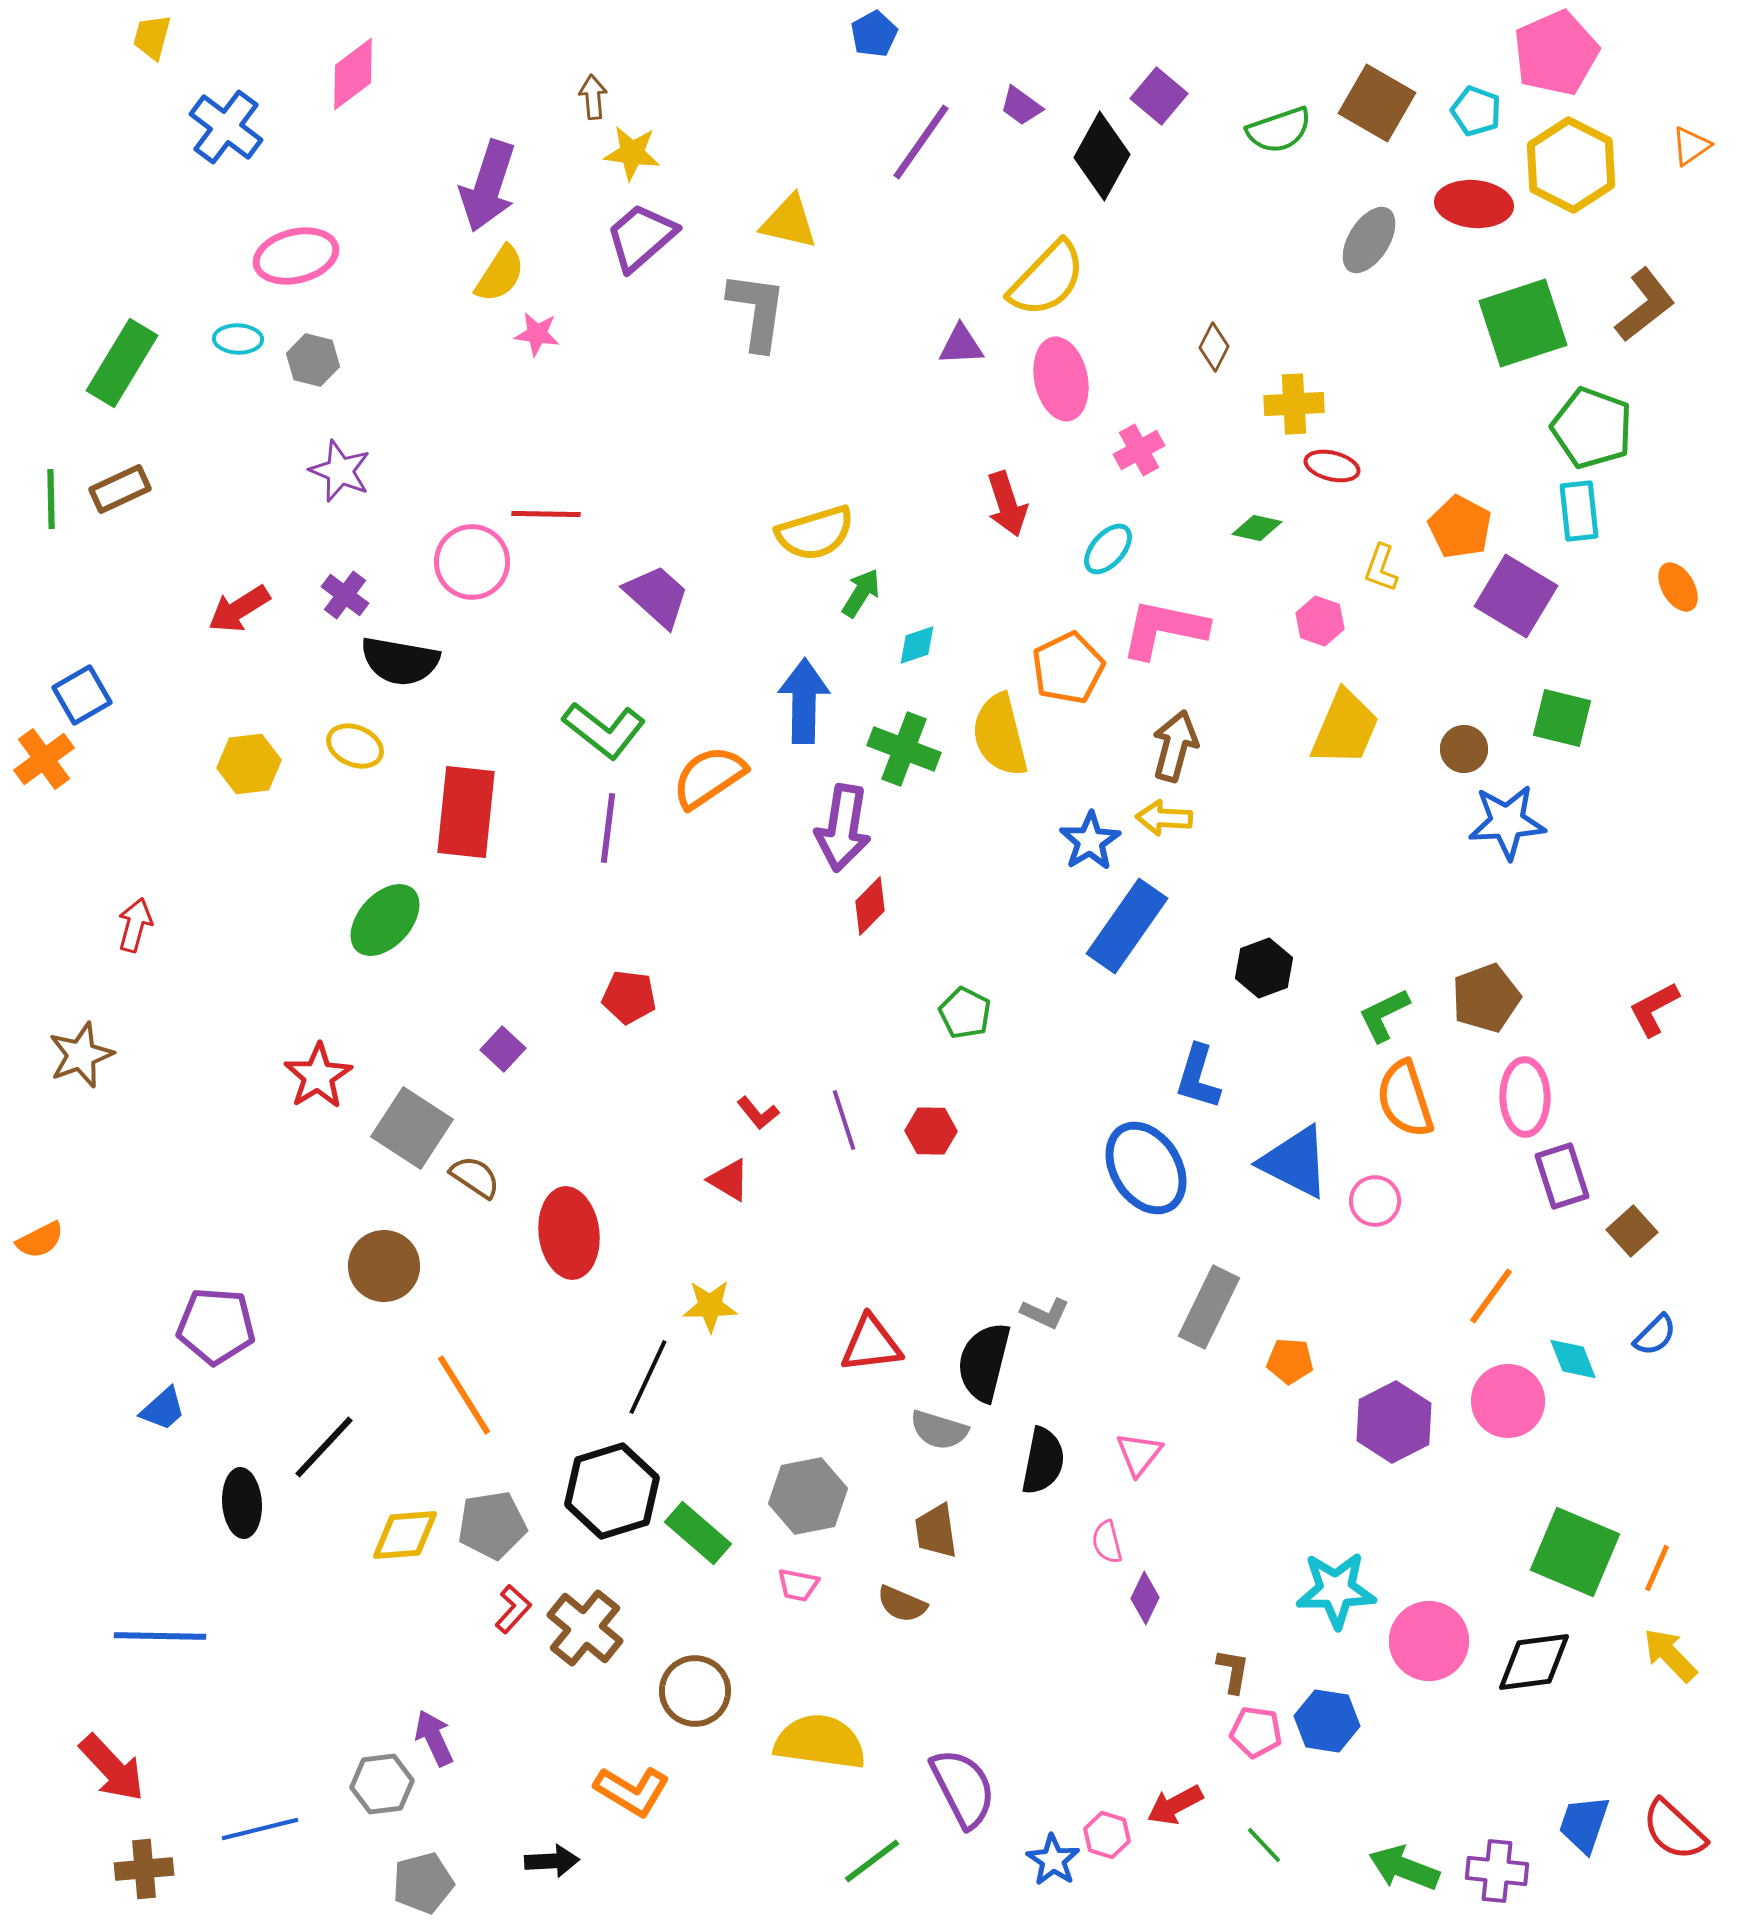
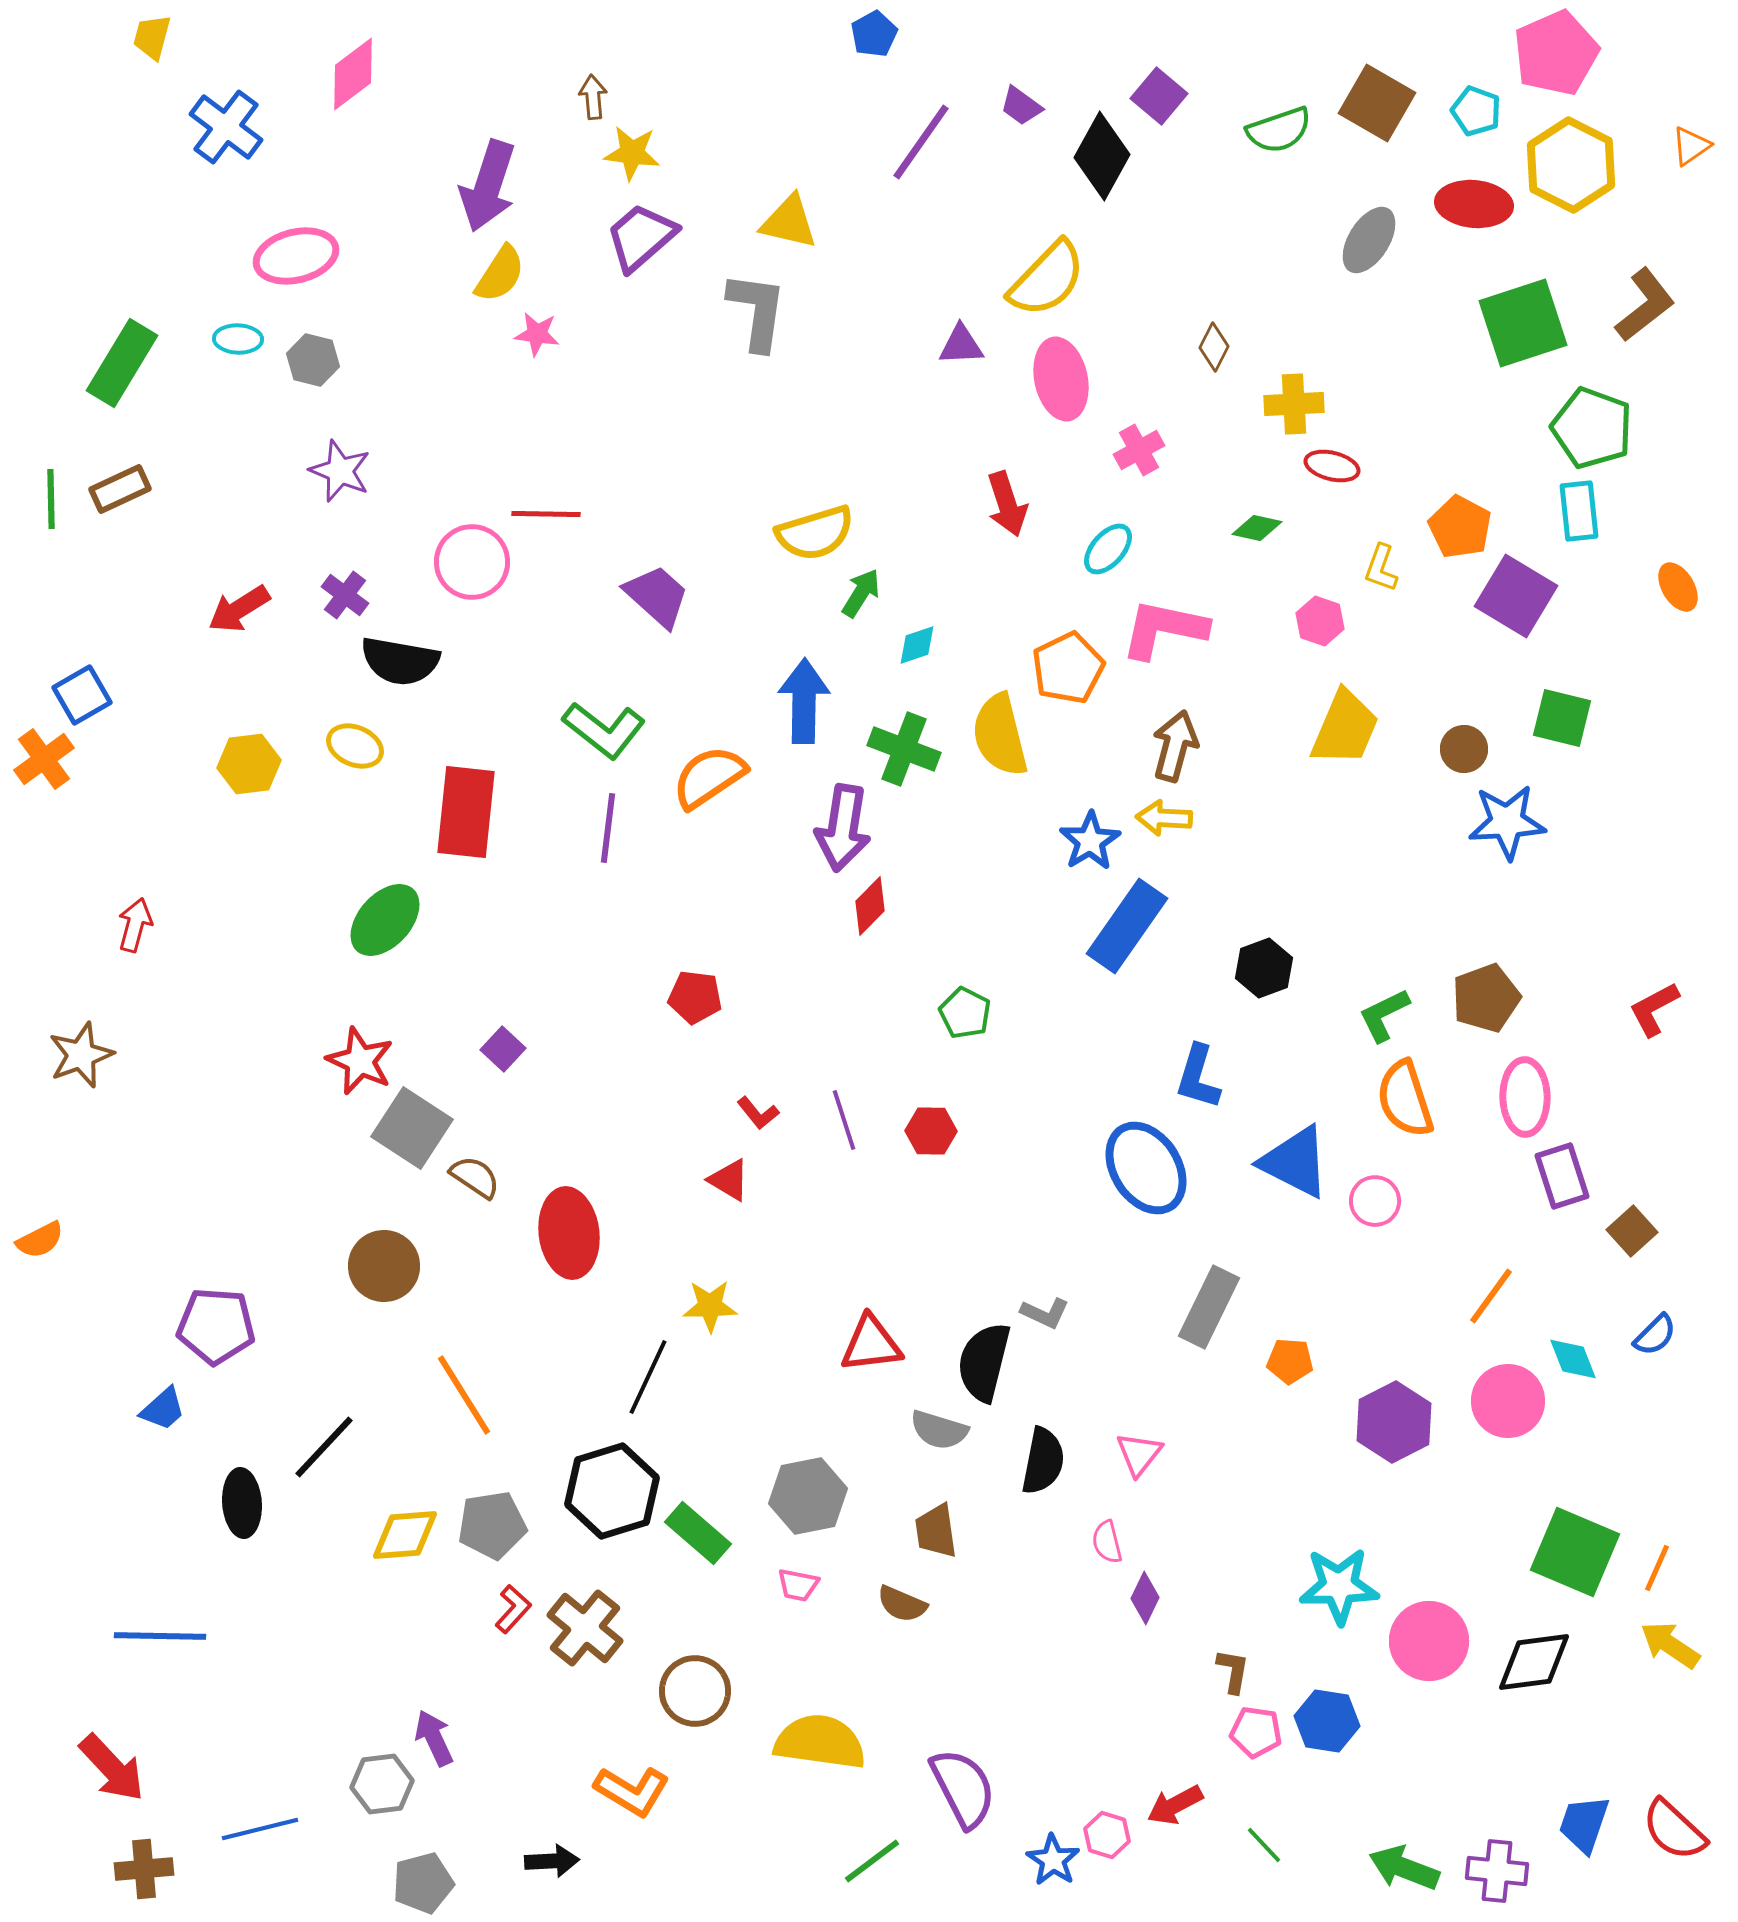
red pentagon at (629, 997): moved 66 px right
red star at (318, 1076): moved 42 px right, 15 px up; rotated 16 degrees counterclockwise
cyan star at (1336, 1590): moved 3 px right, 4 px up
yellow arrow at (1670, 1655): moved 10 px up; rotated 12 degrees counterclockwise
